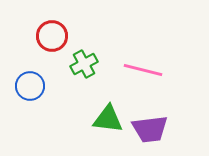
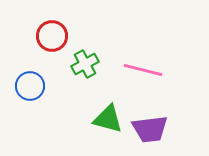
green cross: moved 1 px right
green triangle: rotated 8 degrees clockwise
